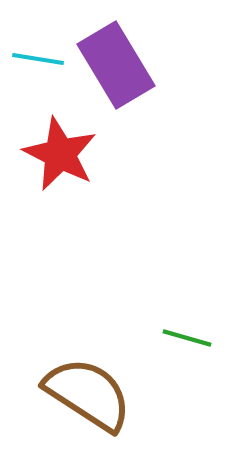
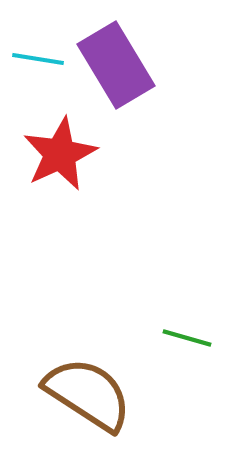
red star: rotated 20 degrees clockwise
